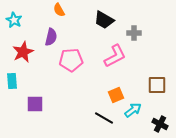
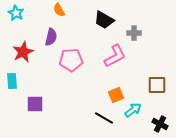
cyan star: moved 2 px right, 7 px up
